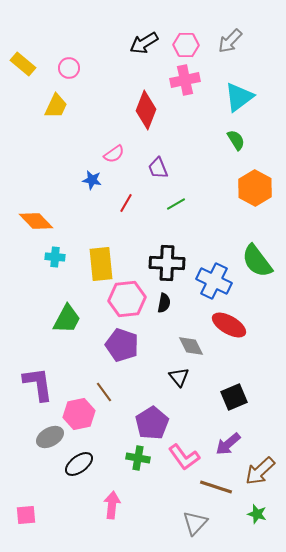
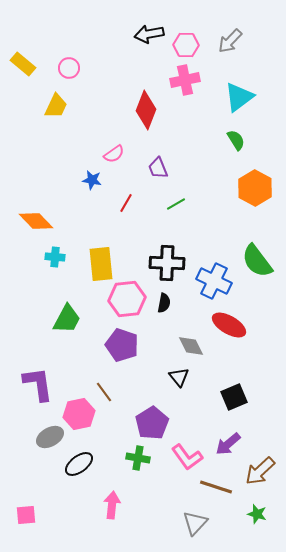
black arrow at (144, 43): moved 5 px right, 9 px up; rotated 20 degrees clockwise
pink L-shape at (184, 457): moved 3 px right
